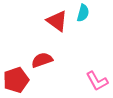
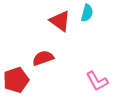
cyan semicircle: moved 4 px right
red triangle: moved 3 px right
red semicircle: moved 1 px right, 2 px up
